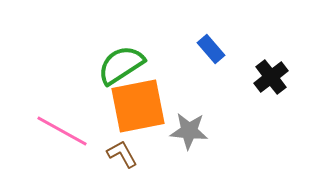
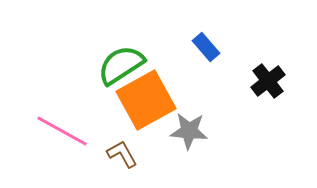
blue rectangle: moved 5 px left, 2 px up
black cross: moved 3 px left, 4 px down
orange square: moved 8 px right, 6 px up; rotated 18 degrees counterclockwise
